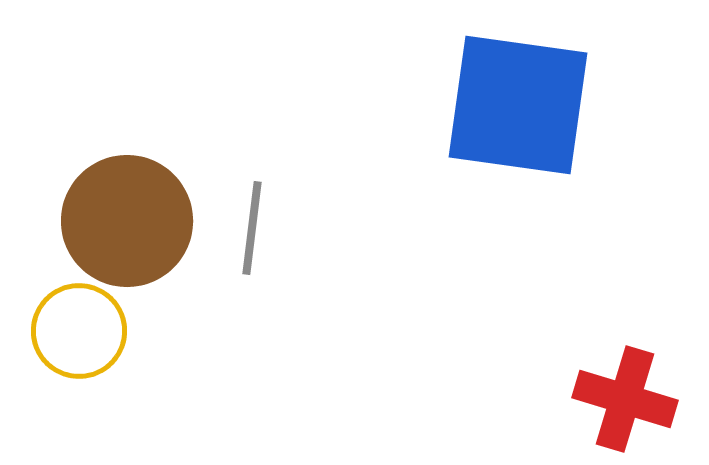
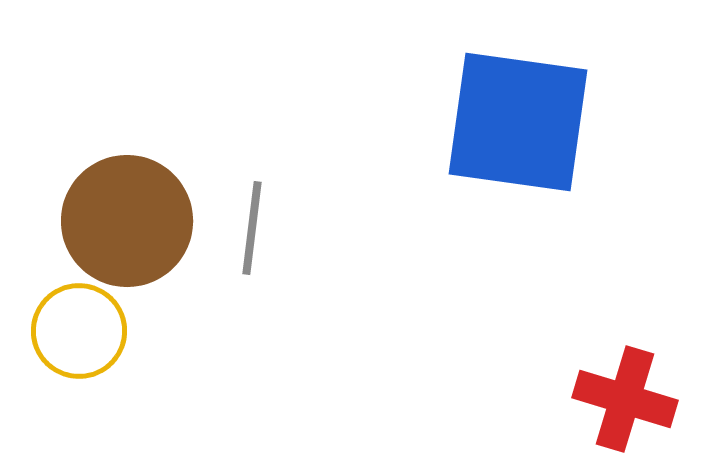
blue square: moved 17 px down
